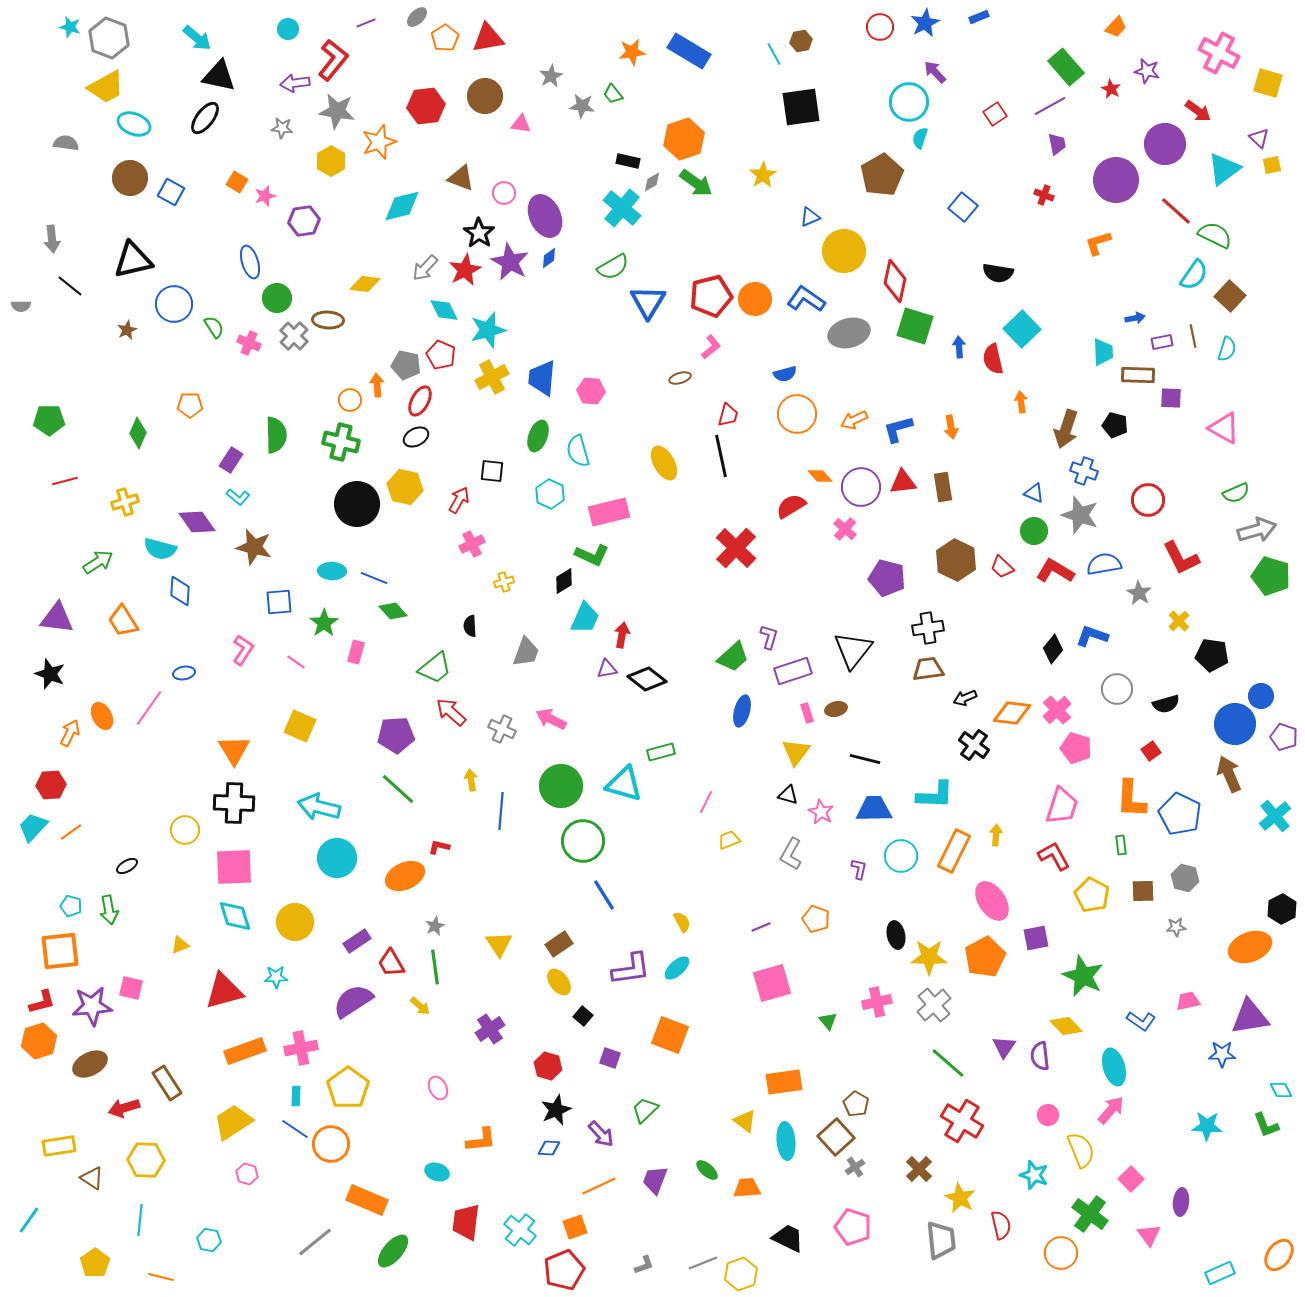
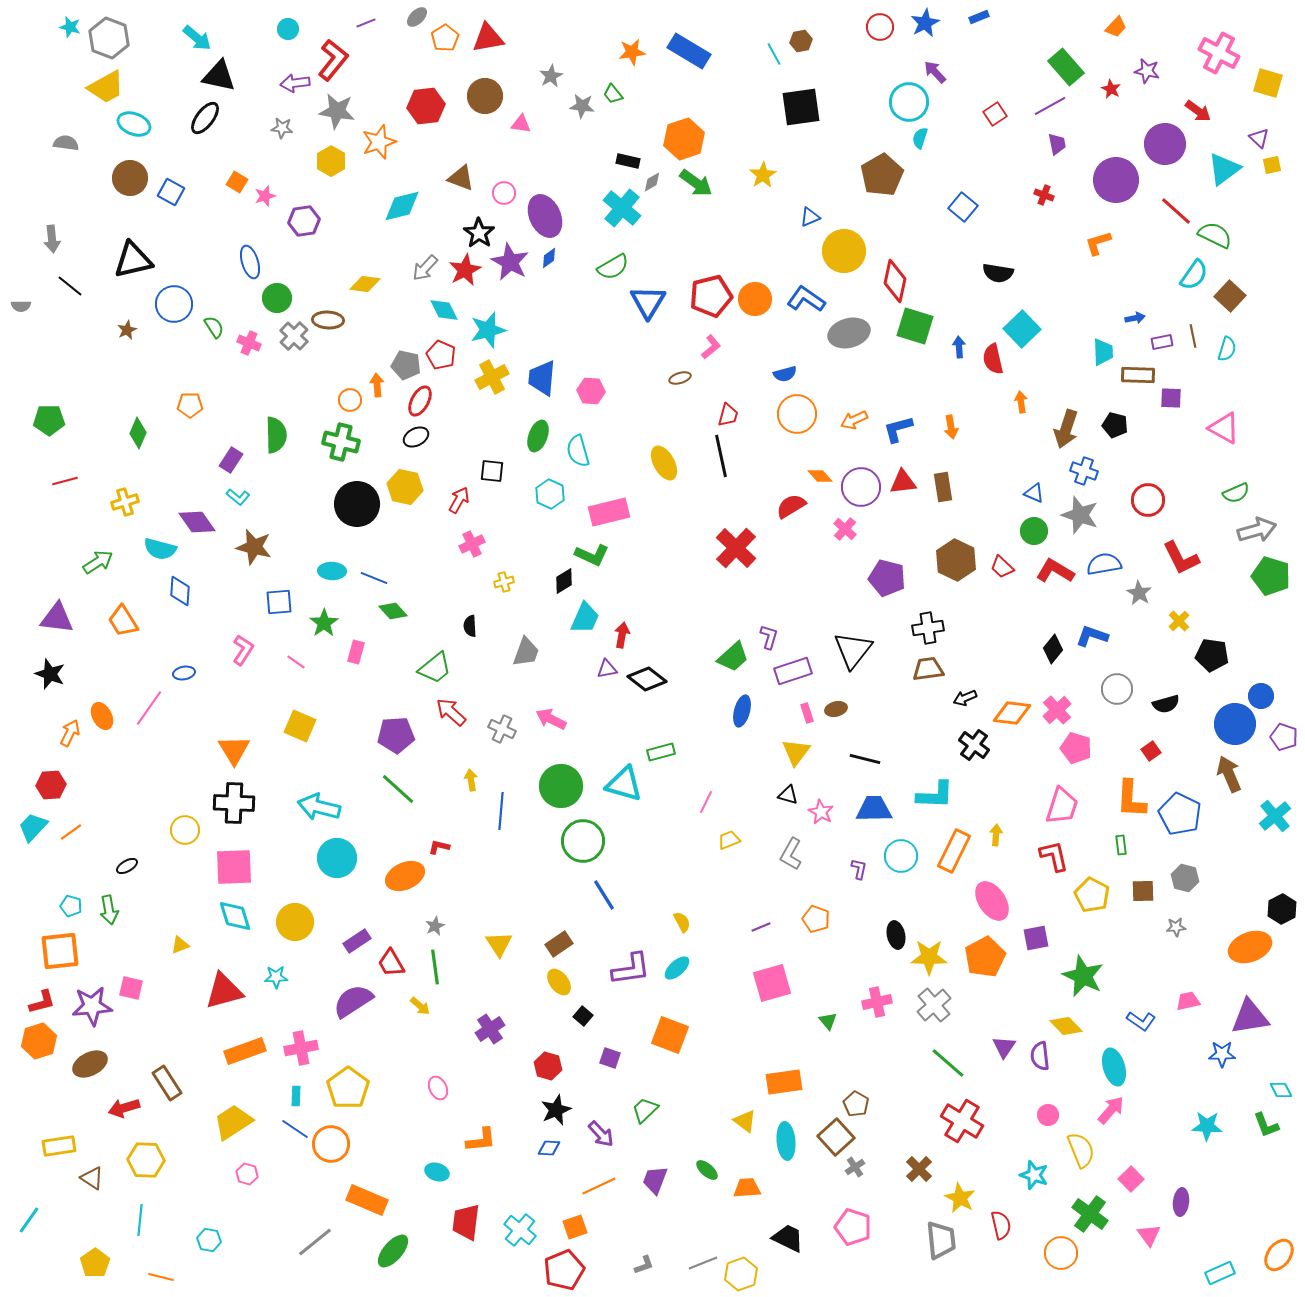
red L-shape at (1054, 856): rotated 16 degrees clockwise
